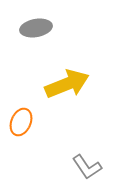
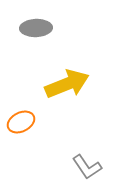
gray ellipse: rotated 8 degrees clockwise
orange ellipse: rotated 40 degrees clockwise
